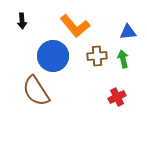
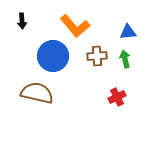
green arrow: moved 2 px right
brown semicircle: moved 1 px right, 2 px down; rotated 136 degrees clockwise
